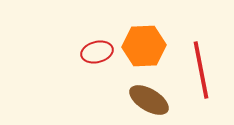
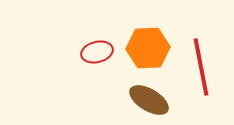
orange hexagon: moved 4 px right, 2 px down
red line: moved 3 px up
